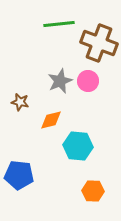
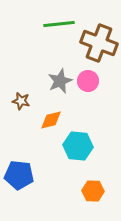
brown star: moved 1 px right, 1 px up
